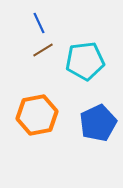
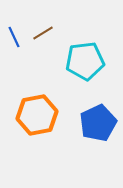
blue line: moved 25 px left, 14 px down
brown line: moved 17 px up
